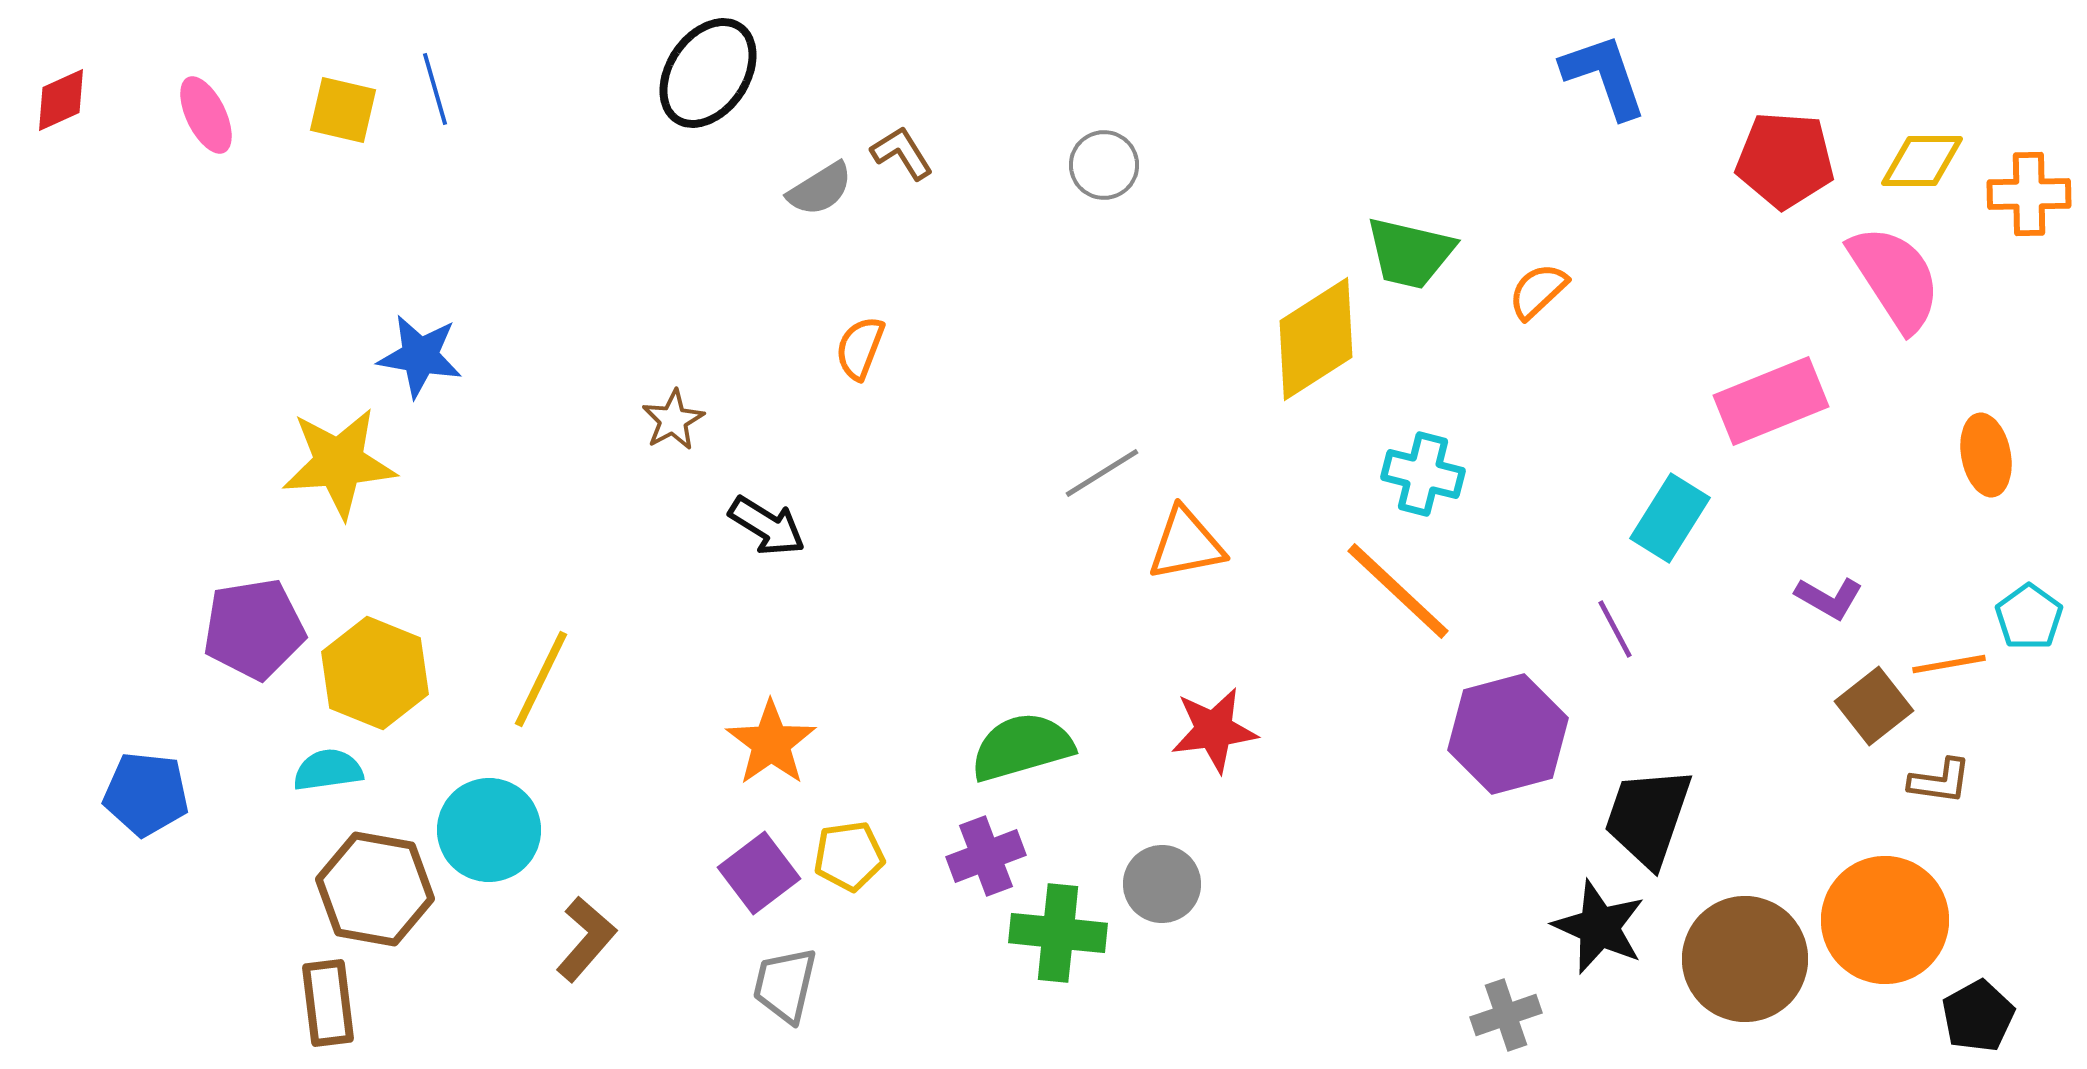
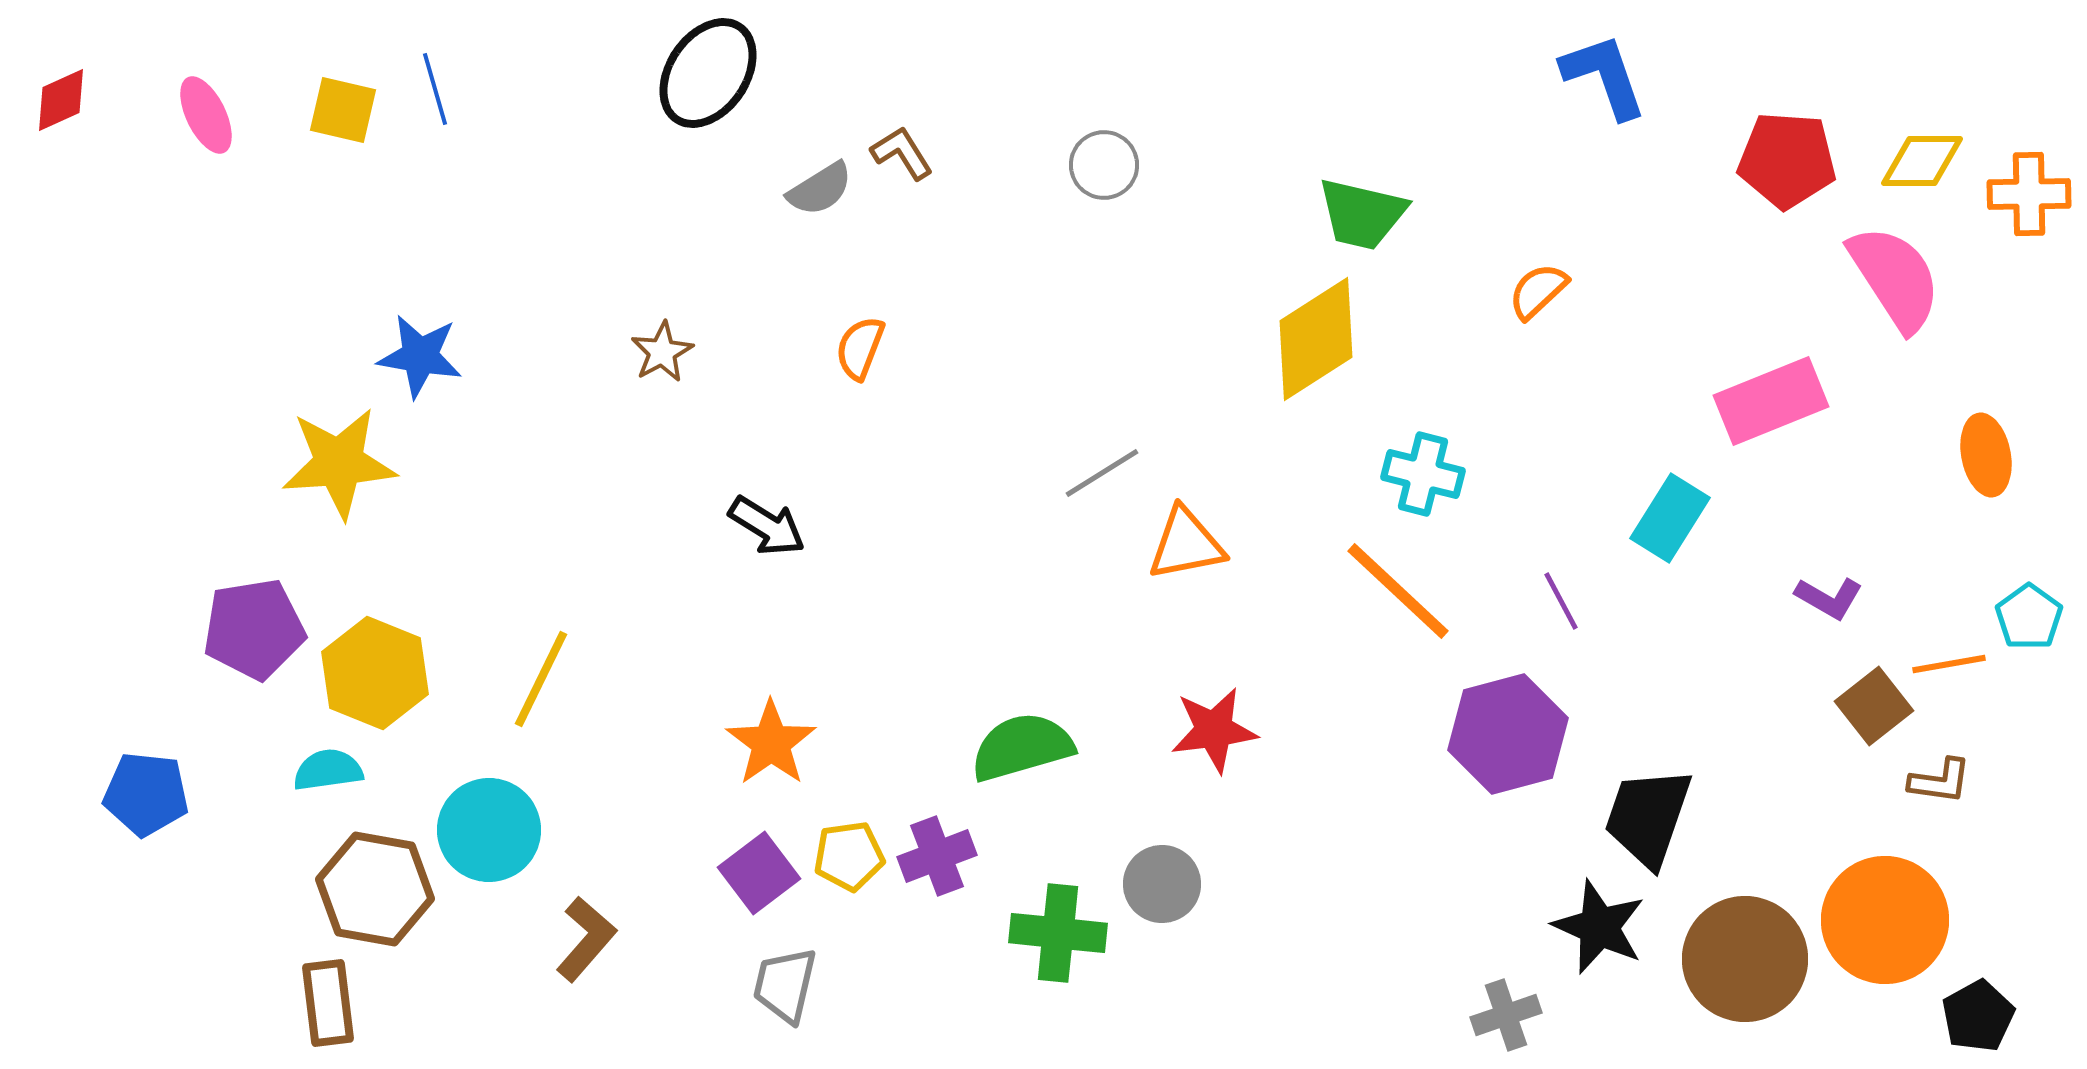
red pentagon at (1785, 160): moved 2 px right
green trapezoid at (1410, 253): moved 48 px left, 39 px up
brown star at (673, 420): moved 11 px left, 68 px up
purple line at (1615, 629): moved 54 px left, 28 px up
purple cross at (986, 856): moved 49 px left
